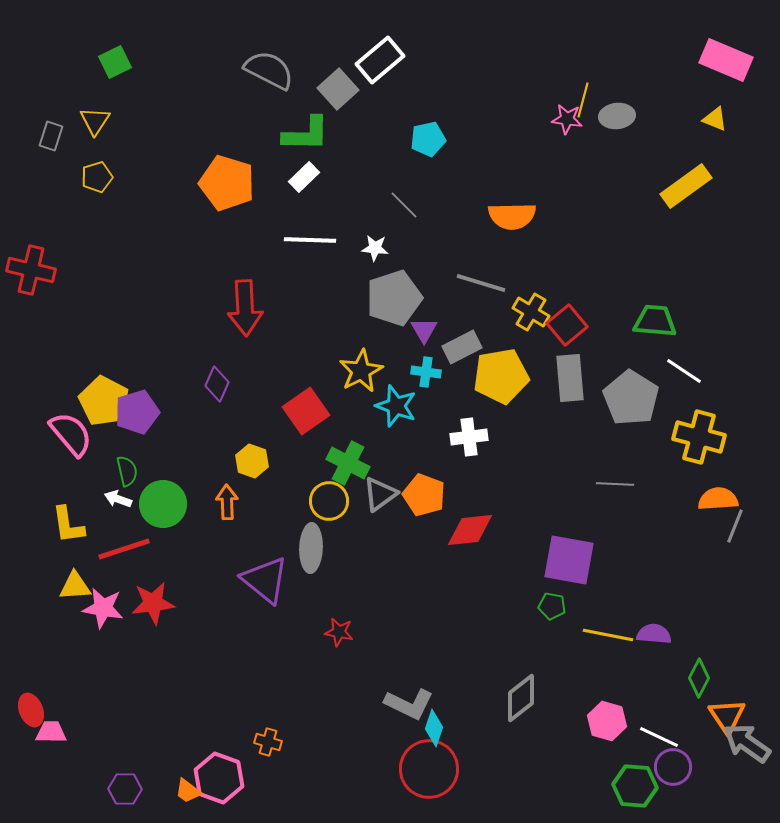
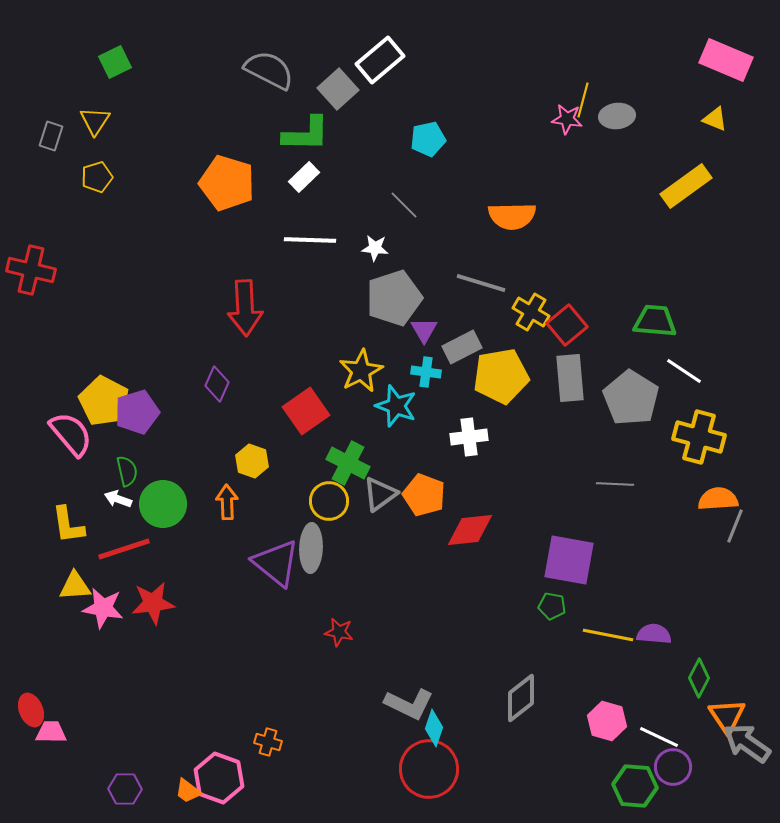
purple triangle at (265, 580): moved 11 px right, 17 px up
